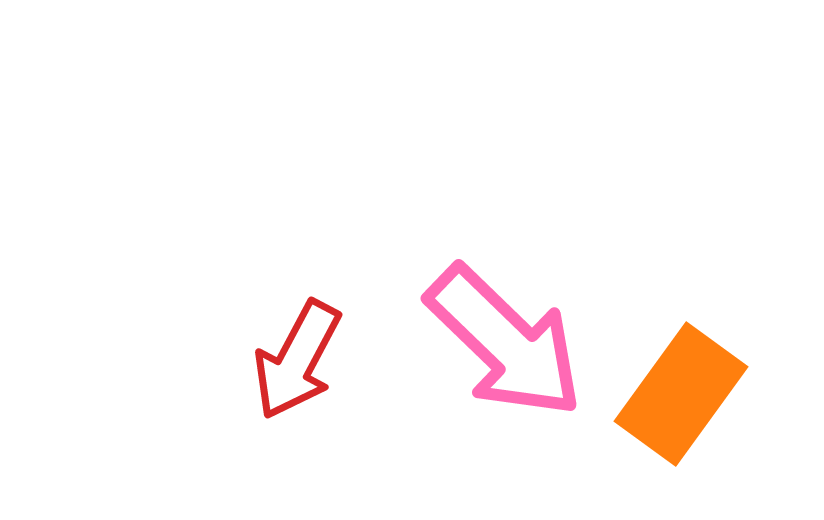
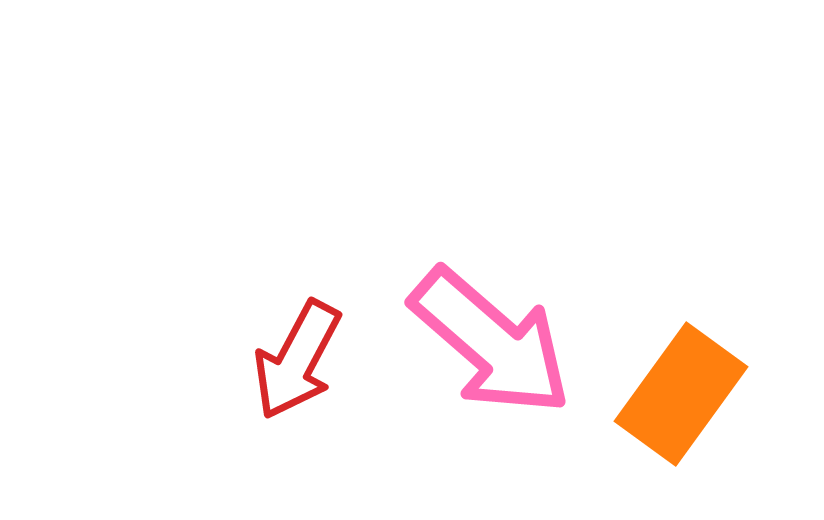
pink arrow: moved 14 px left; rotated 3 degrees counterclockwise
